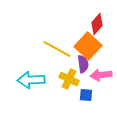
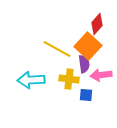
purple semicircle: moved 1 px right
yellow cross: rotated 18 degrees counterclockwise
